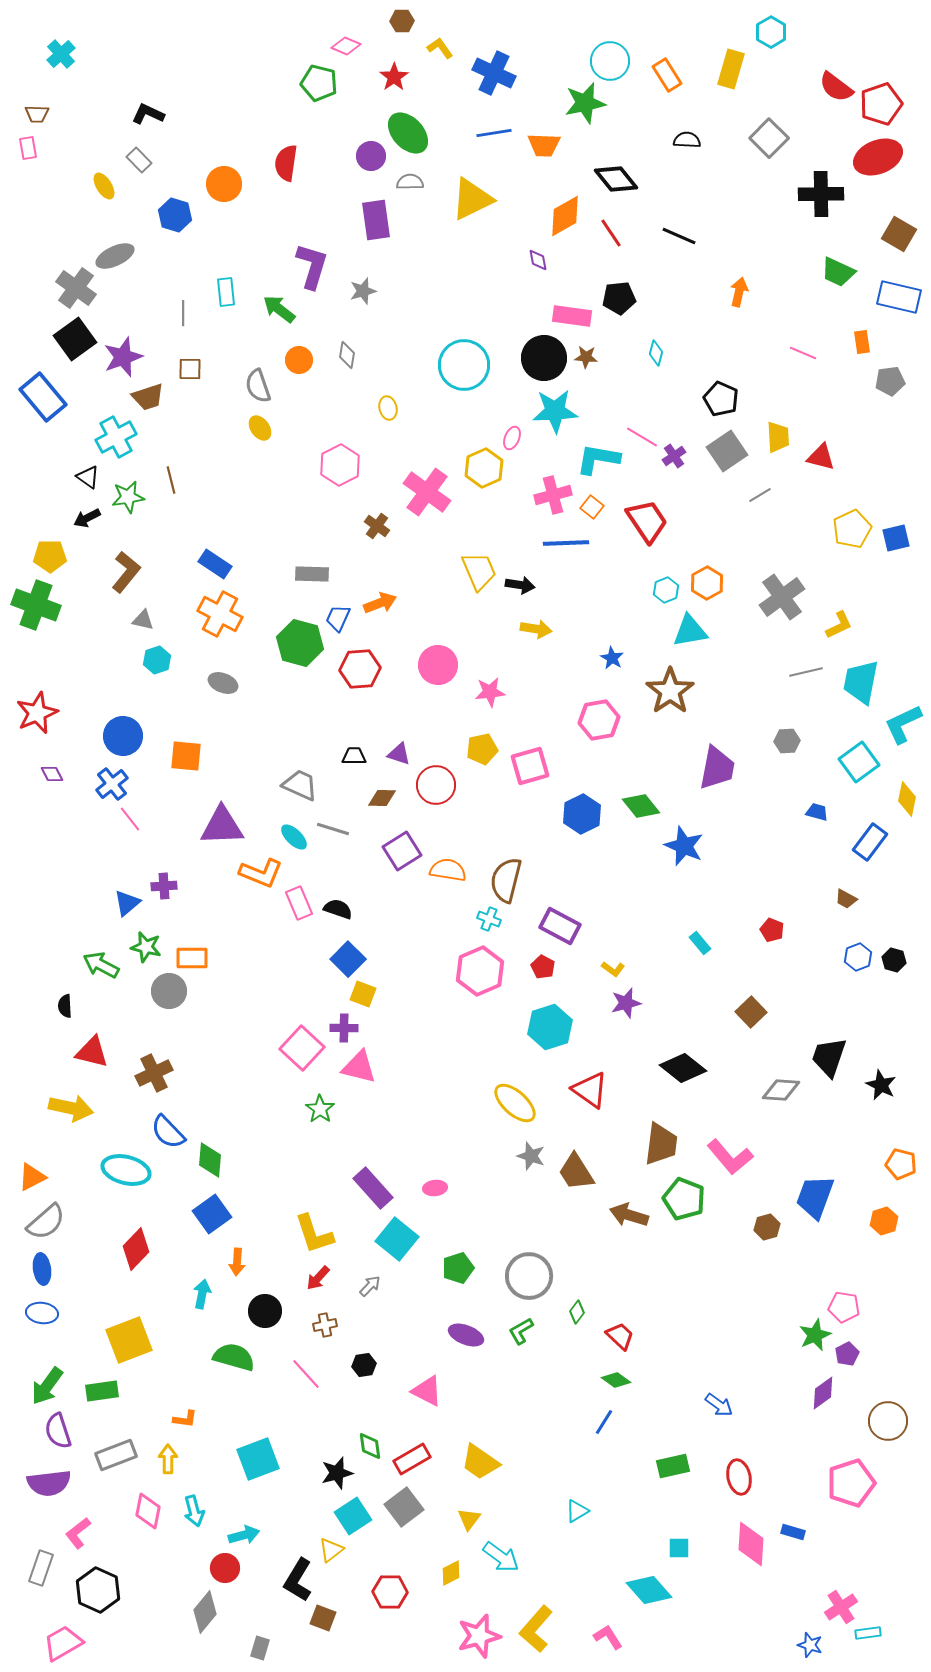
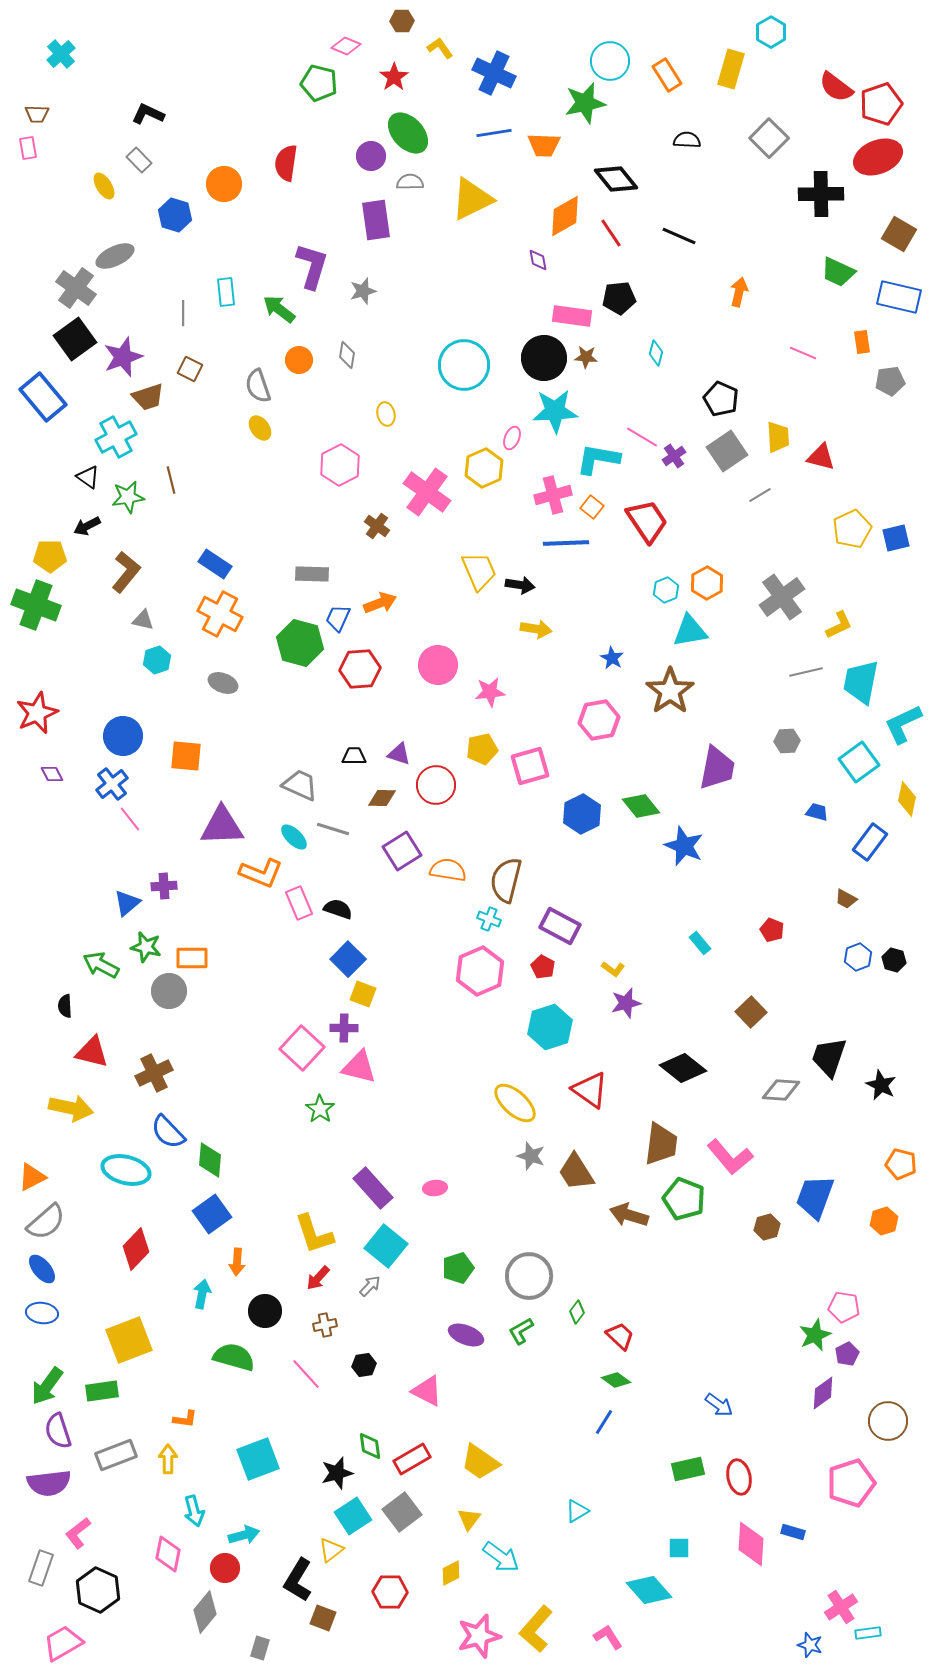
brown square at (190, 369): rotated 25 degrees clockwise
yellow ellipse at (388, 408): moved 2 px left, 6 px down
black arrow at (87, 518): moved 8 px down
cyan square at (397, 1239): moved 11 px left, 7 px down
blue ellipse at (42, 1269): rotated 32 degrees counterclockwise
green rectangle at (673, 1466): moved 15 px right, 3 px down
gray square at (404, 1507): moved 2 px left, 5 px down
pink diamond at (148, 1511): moved 20 px right, 43 px down
